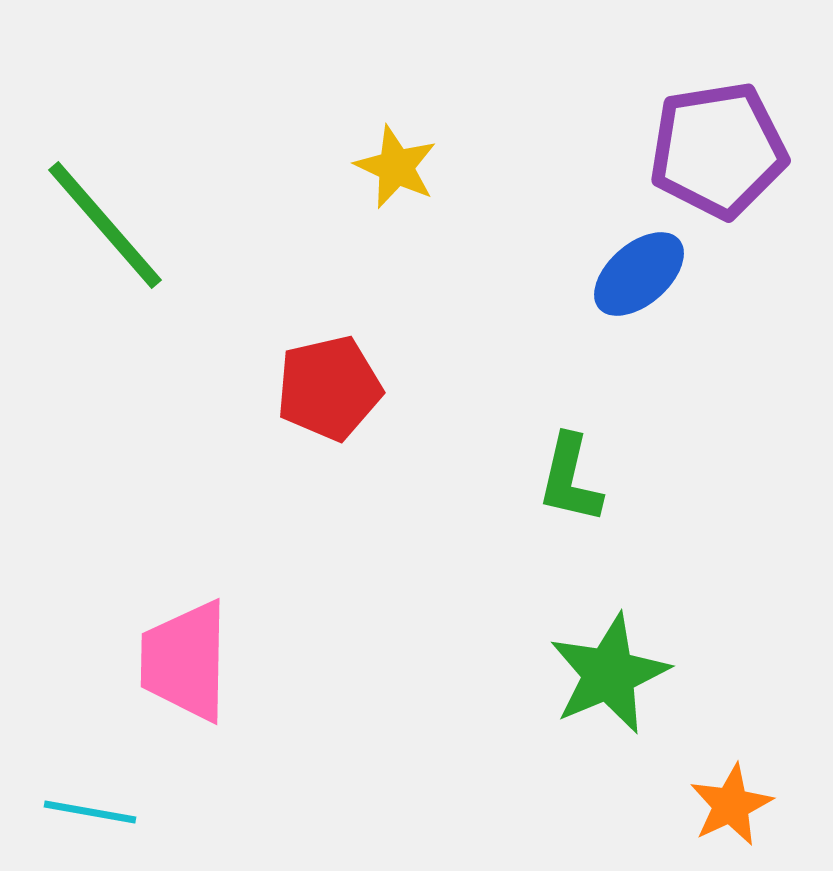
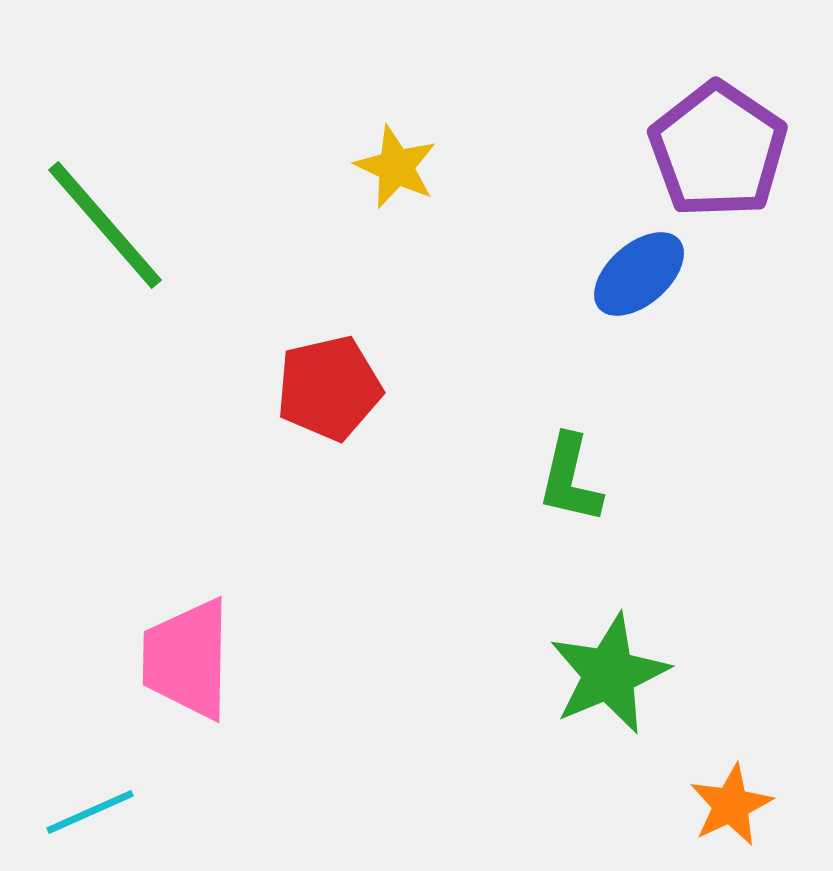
purple pentagon: rotated 29 degrees counterclockwise
pink trapezoid: moved 2 px right, 2 px up
cyan line: rotated 34 degrees counterclockwise
